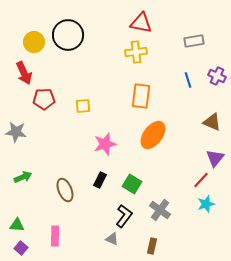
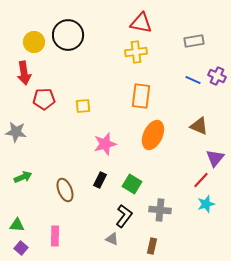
red arrow: rotated 15 degrees clockwise
blue line: moved 5 px right; rotated 49 degrees counterclockwise
brown triangle: moved 13 px left, 4 px down
orange ellipse: rotated 12 degrees counterclockwise
gray cross: rotated 30 degrees counterclockwise
